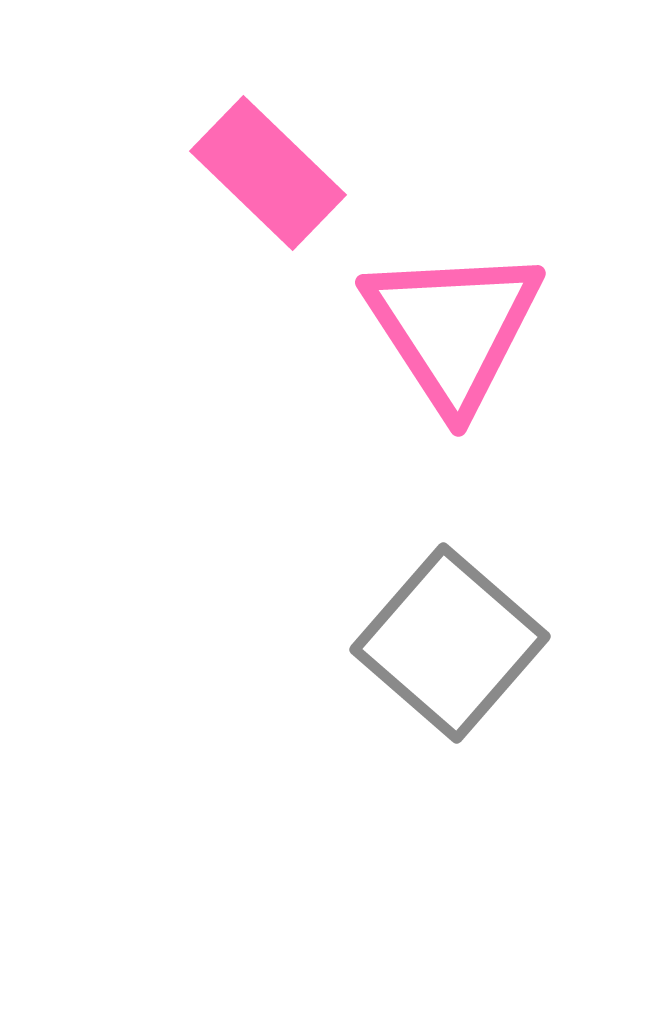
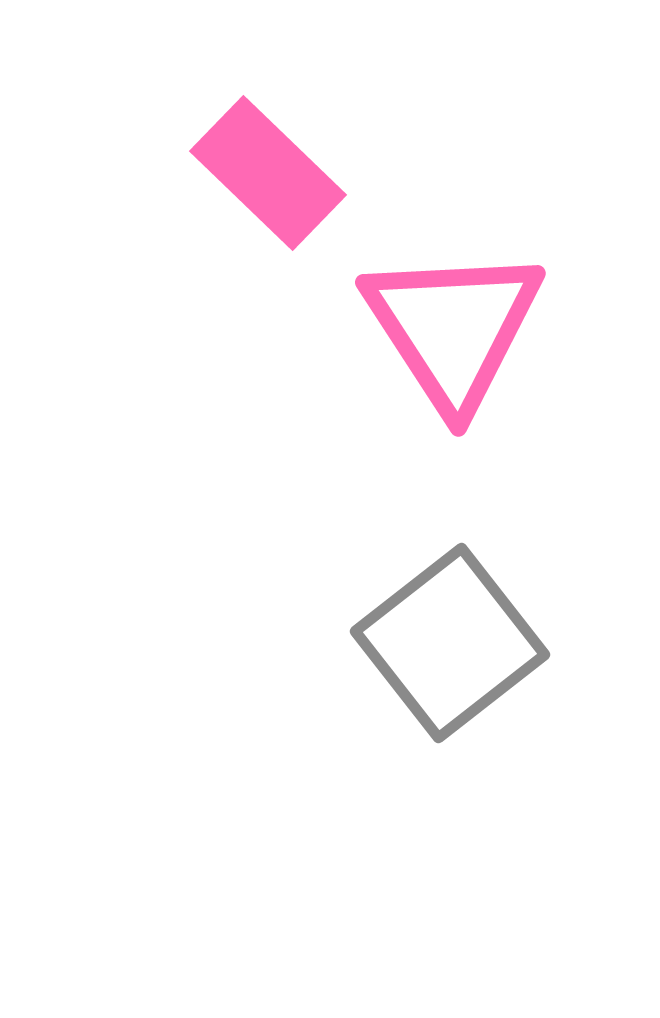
gray square: rotated 11 degrees clockwise
